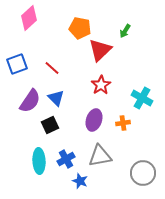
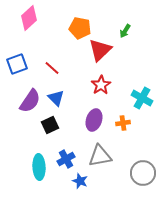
cyan ellipse: moved 6 px down
